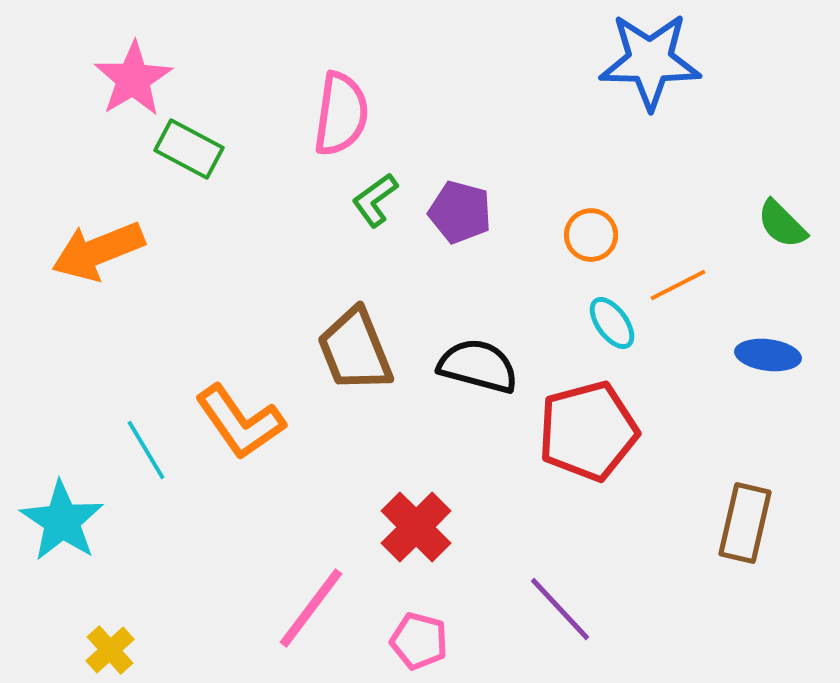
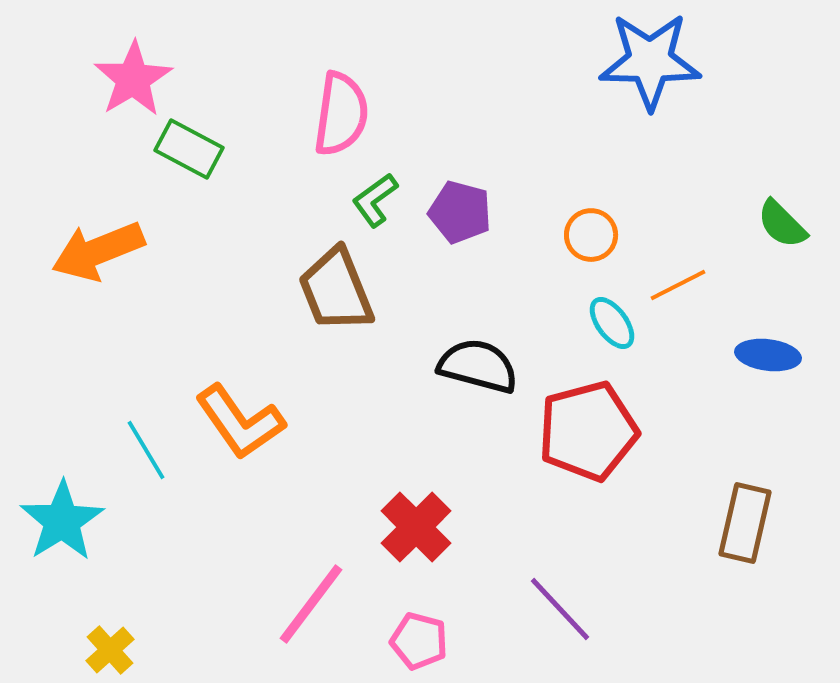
brown trapezoid: moved 19 px left, 60 px up
cyan star: rotated 6 degrees clockwise
pink line: moved 4 px up
